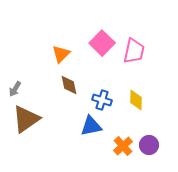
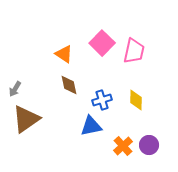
orange triangle: moved 3 px right; rotated 42 degrees counterclockwise
blue cross: rotated 36 degrees counterclockwise
